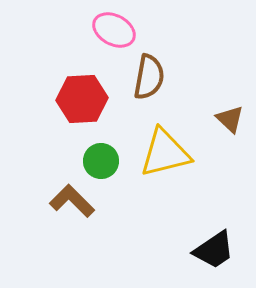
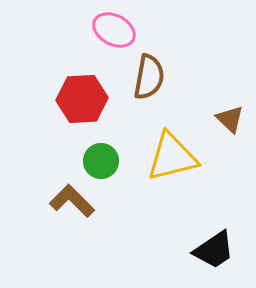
yellow triangle: moved 7 px right, 4 px down
